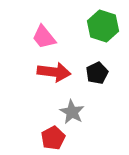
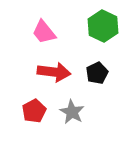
green hexagon: rotated 8 degrees clockwise
pink trapezoid: moved 5 px up
red pentagon: moved 19 px left, 27 px up
